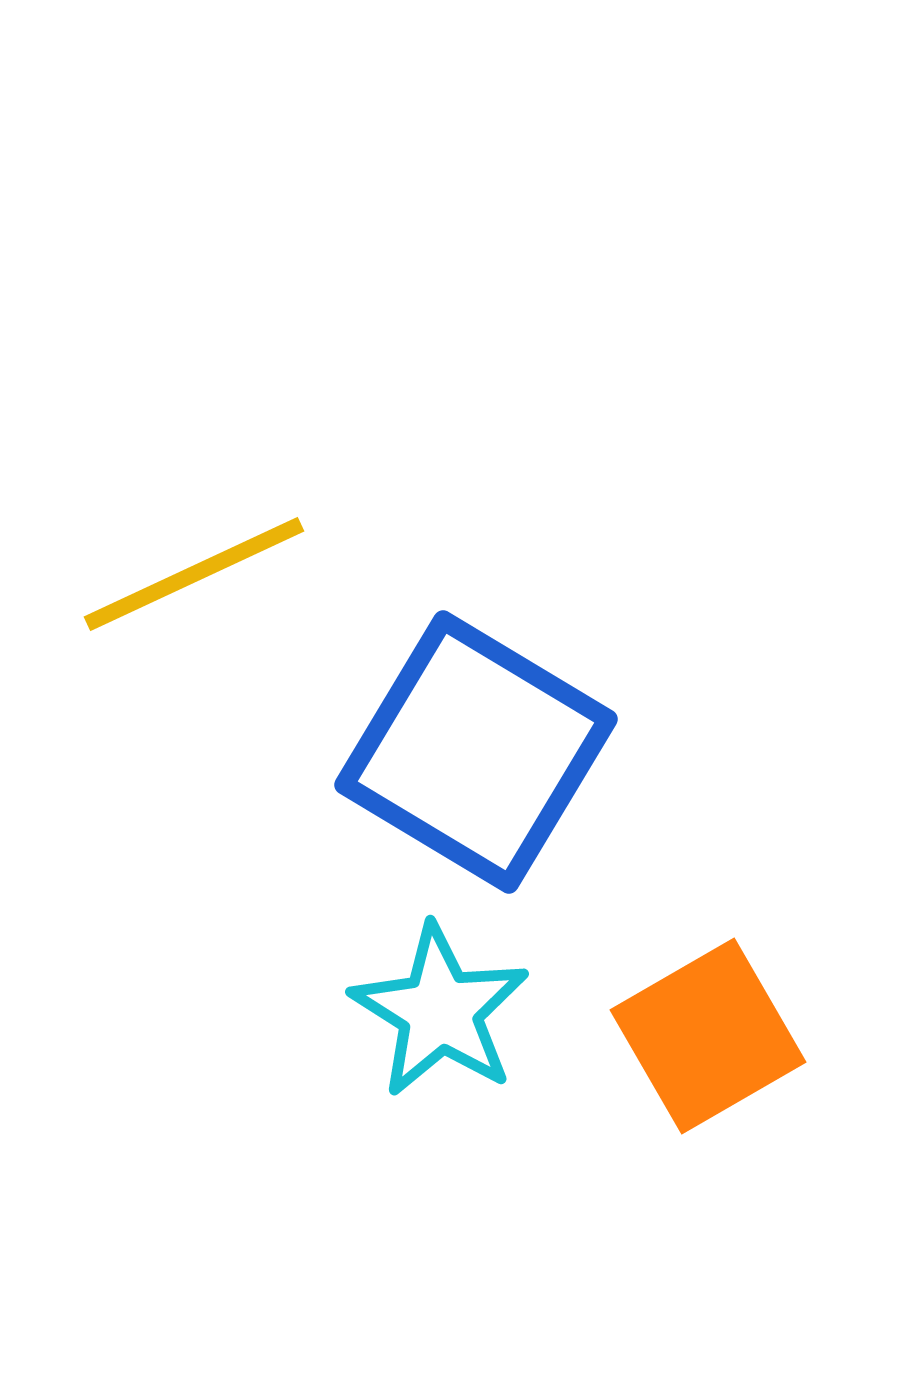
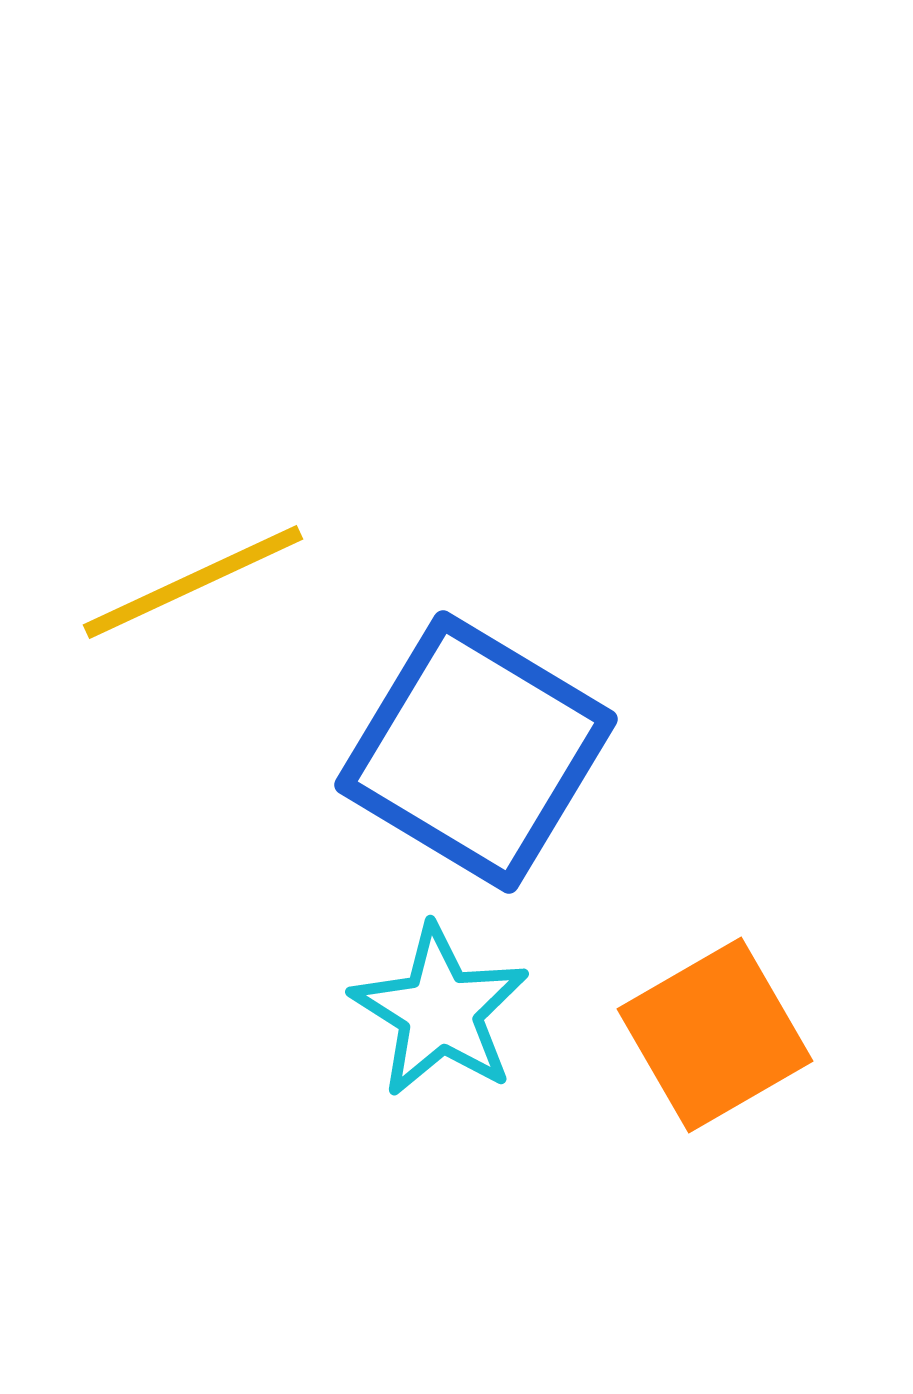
yellow line: moved 1 px left, 8 px down
orange square: moved 7 px right, 1 px up
